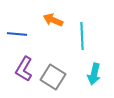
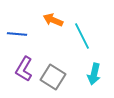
cyan line: rotated 24 degrees counterclockwise
